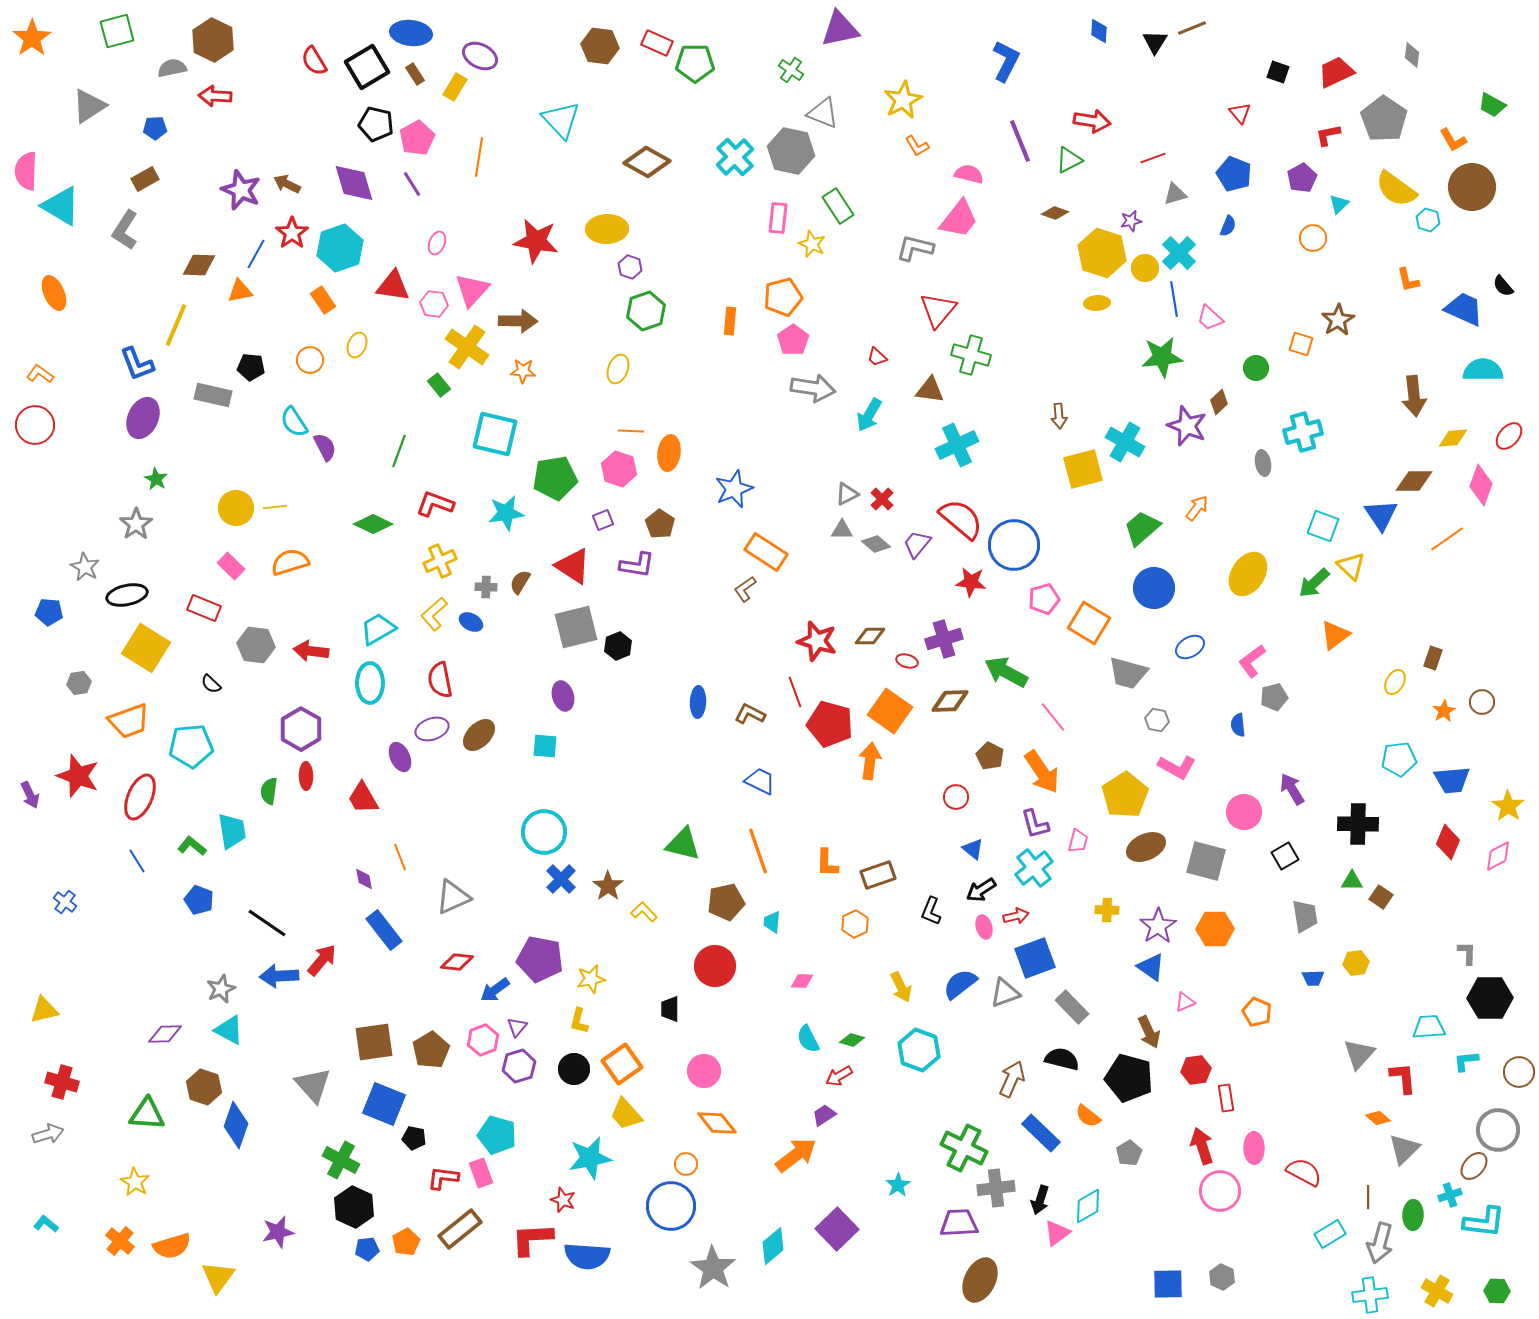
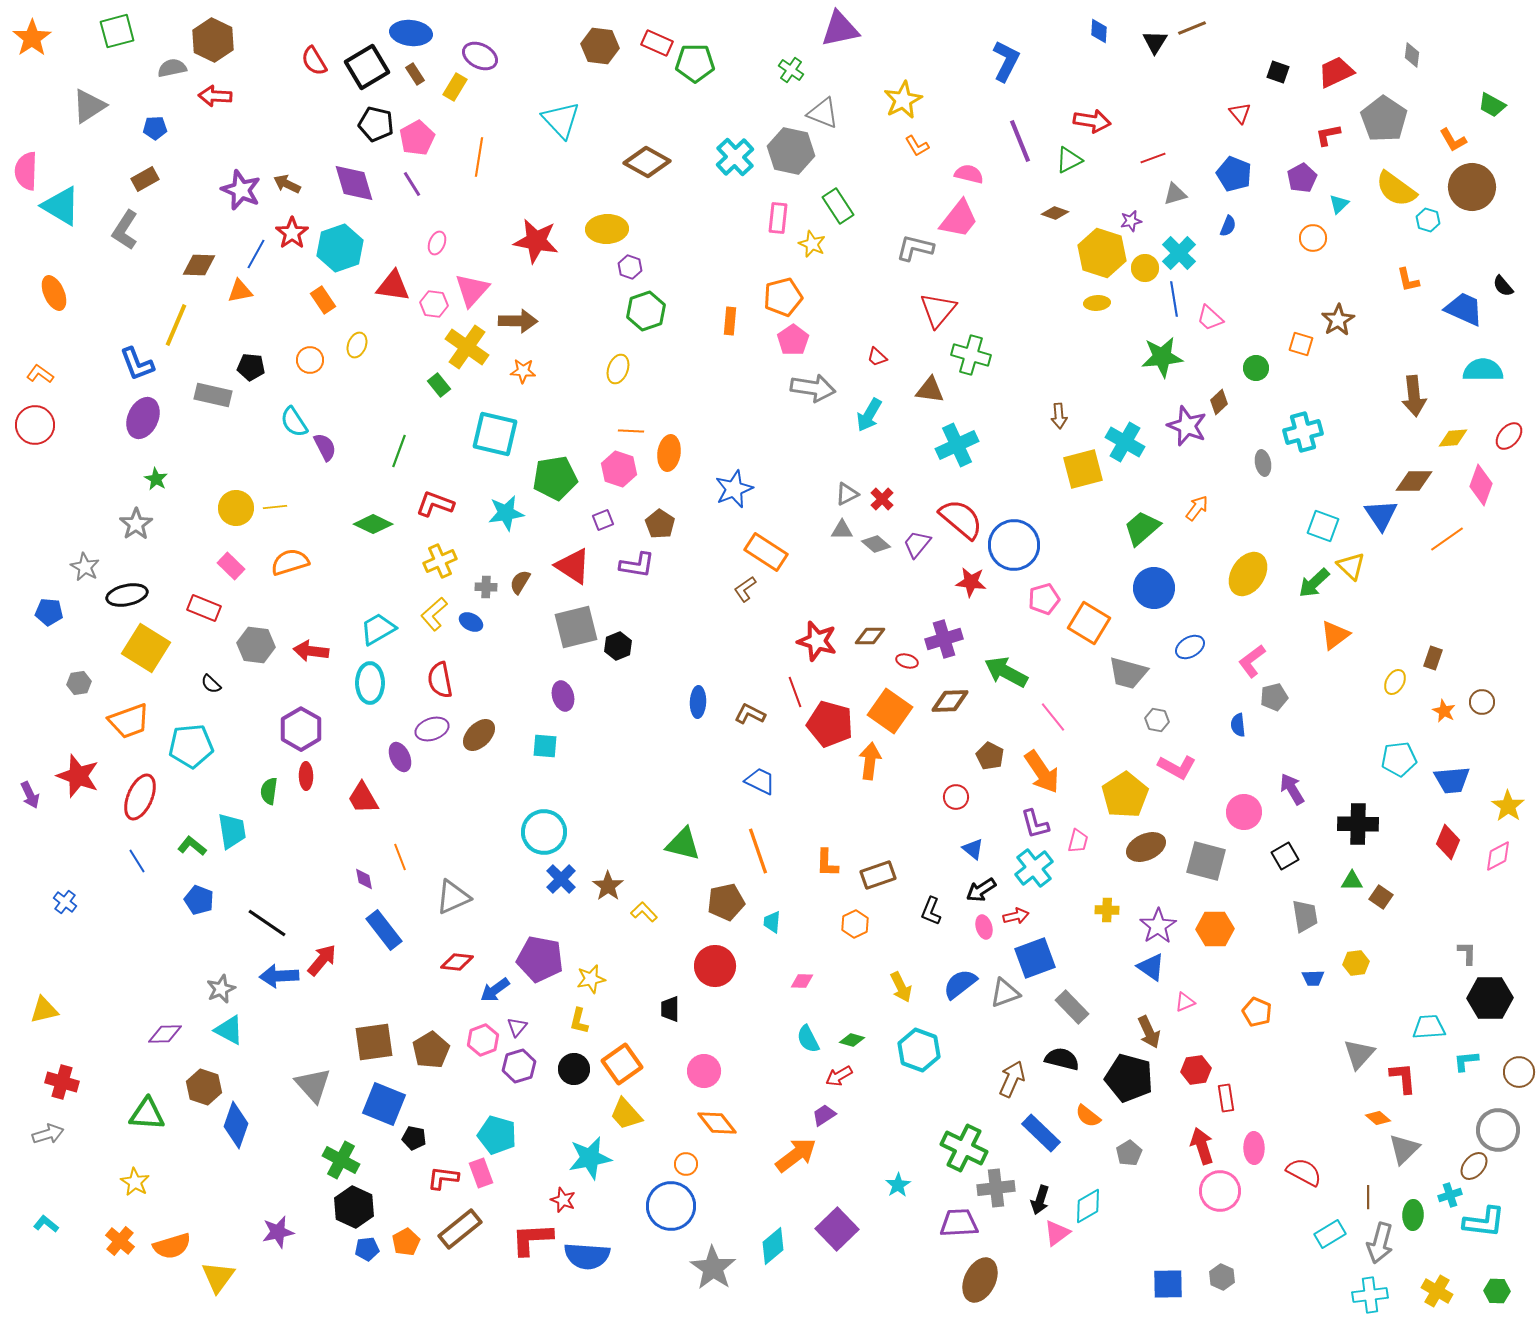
orange star at (1444, 711): rotated 15 degrees counterclockwise
